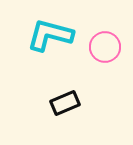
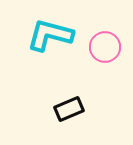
black rectangle: moved 4 px right, 6 px down
